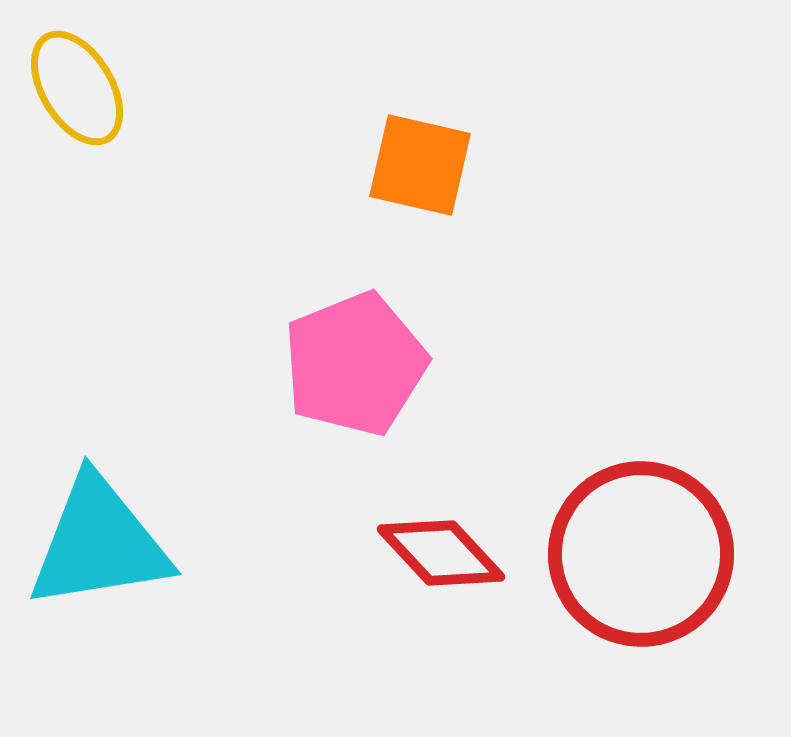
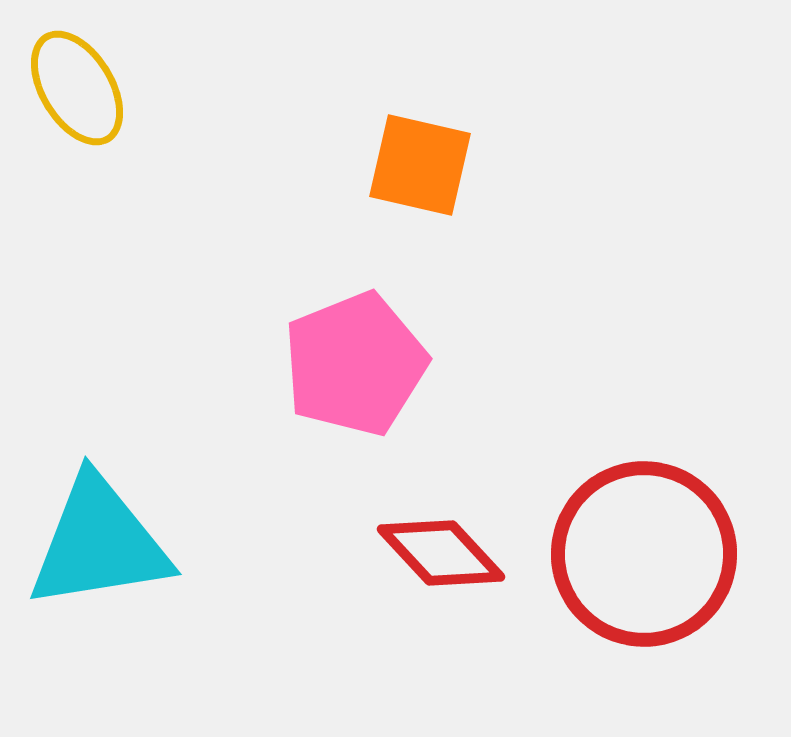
red circle: moved 3 px right
